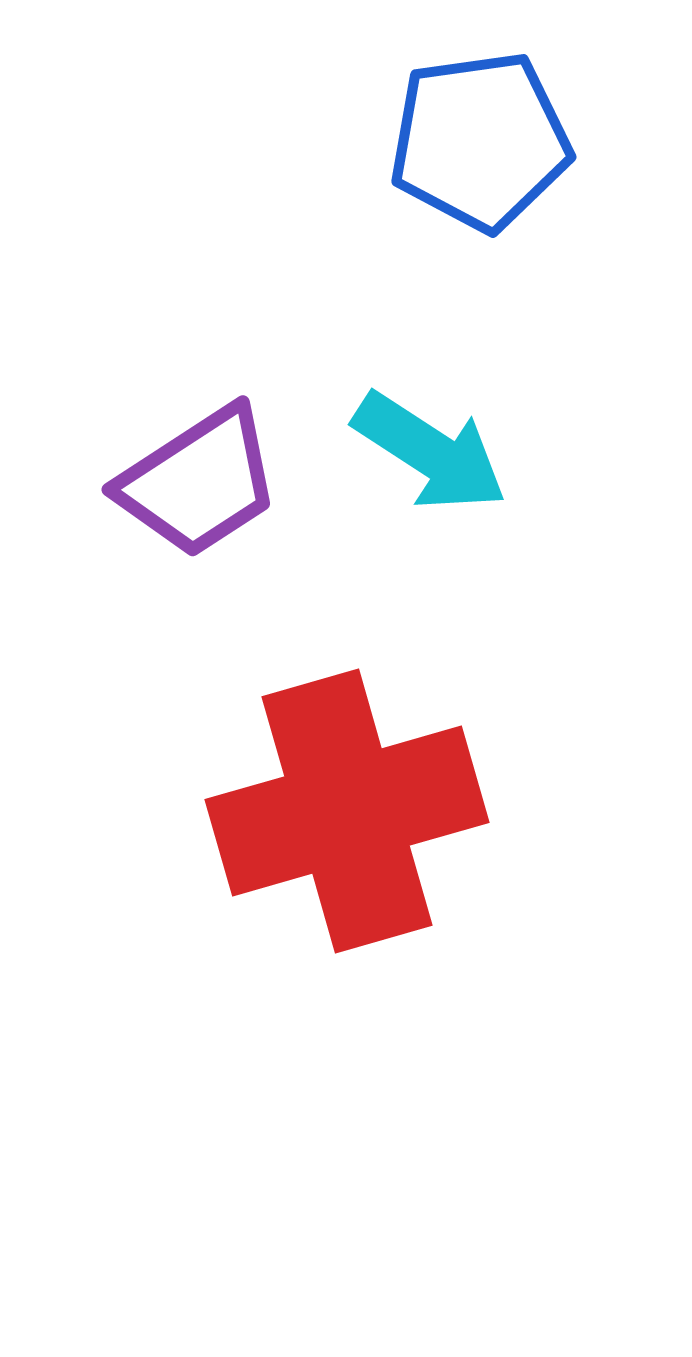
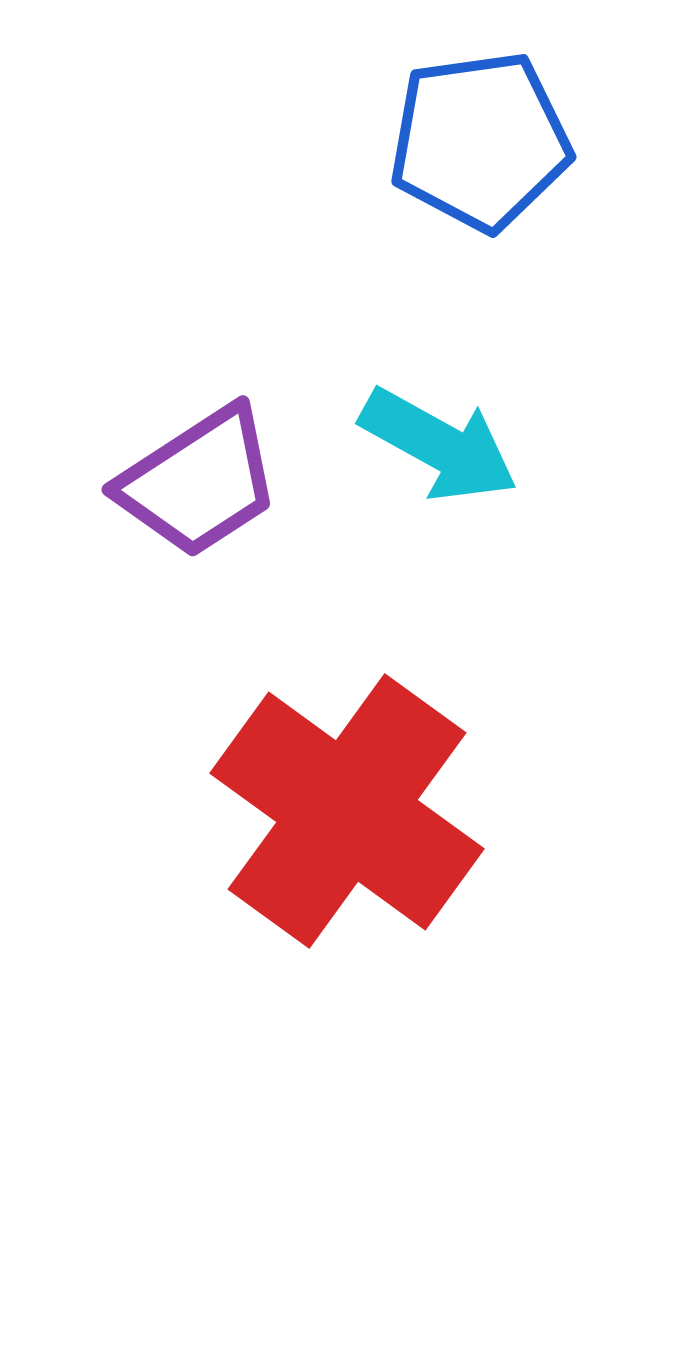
cyan arrow: moved 9 px right, 7 px up; rotated 4 degrees counterclockwise
red cross: rotated 38 degrees counterclockwise
